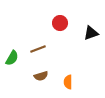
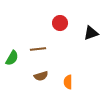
brown line: rotated 14 degrees clockwise
